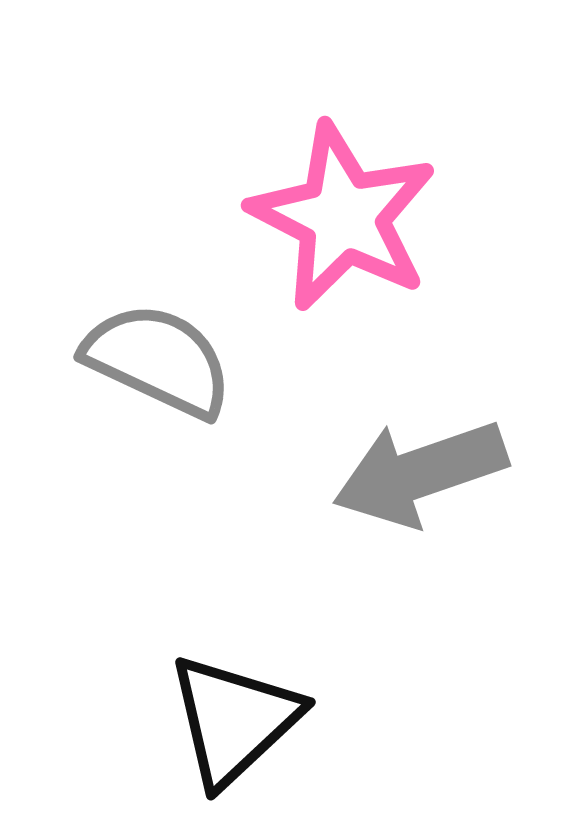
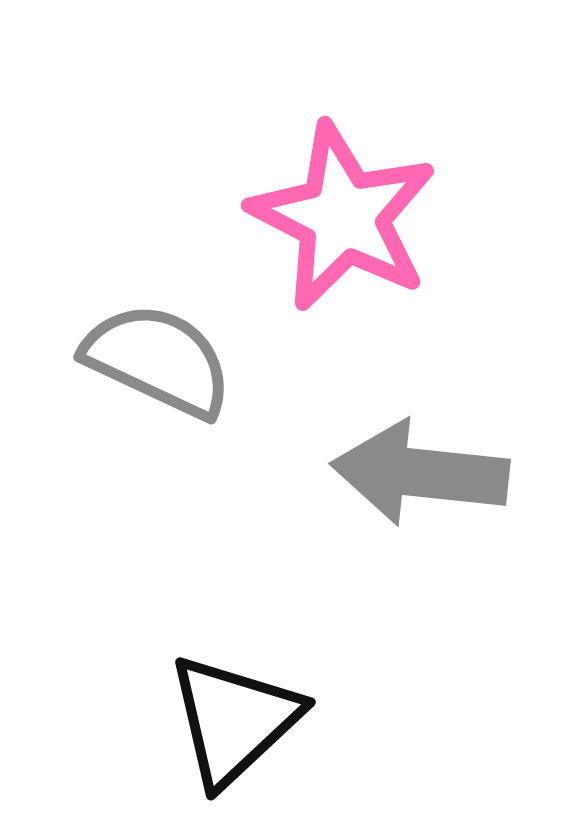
gray arrow: rotated 25 degrees clockwise
